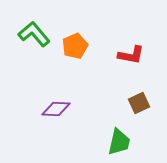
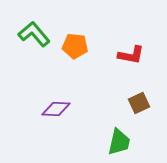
orange pentagon: rotated 30 degrees clockwise
